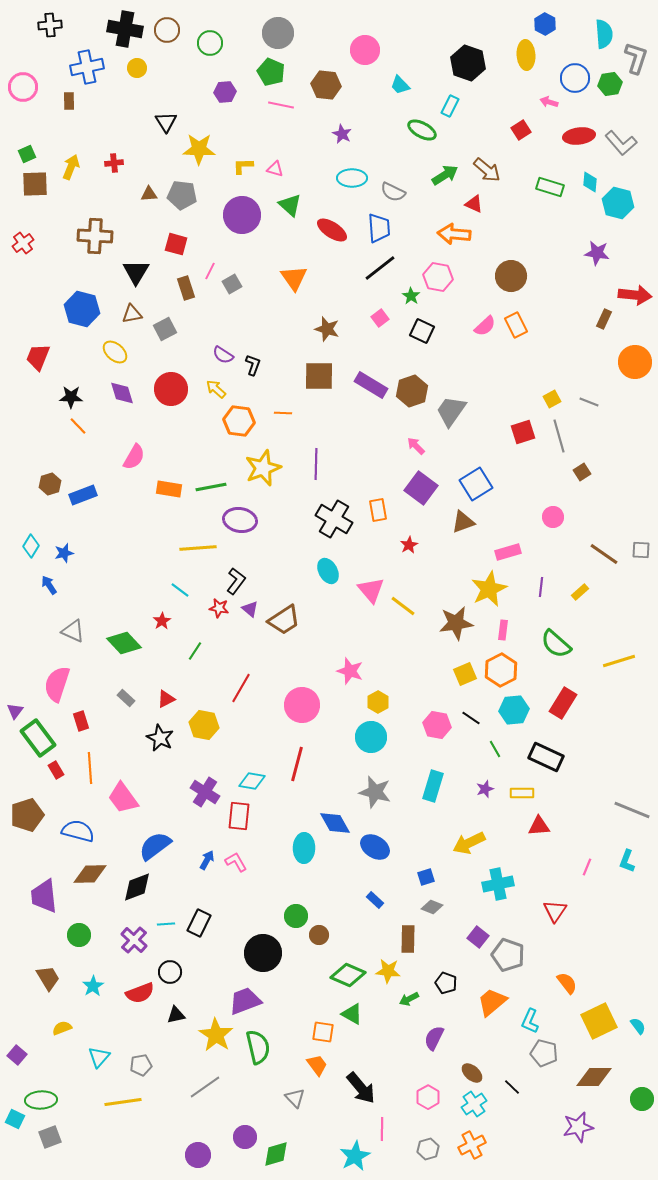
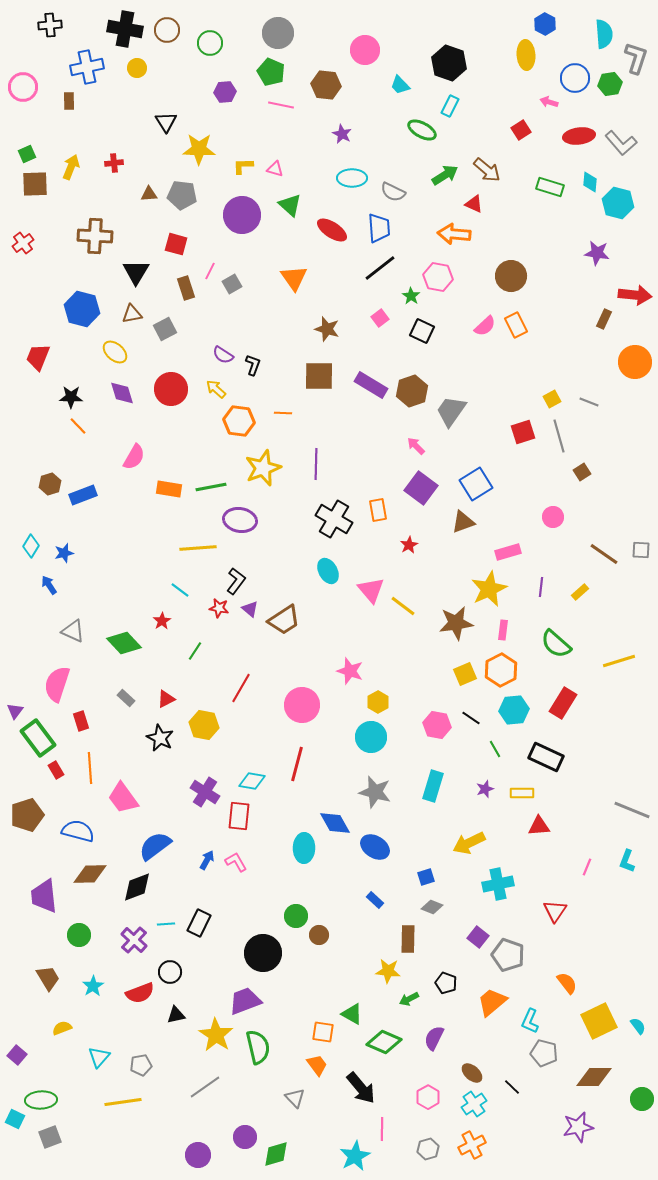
black hexagon at (468, 63): moved 19 px left
green diamond at (348, 975): moved 36 px right, 67 px down
